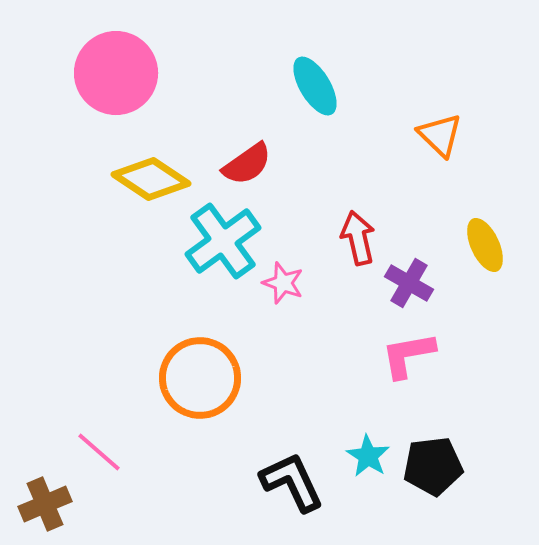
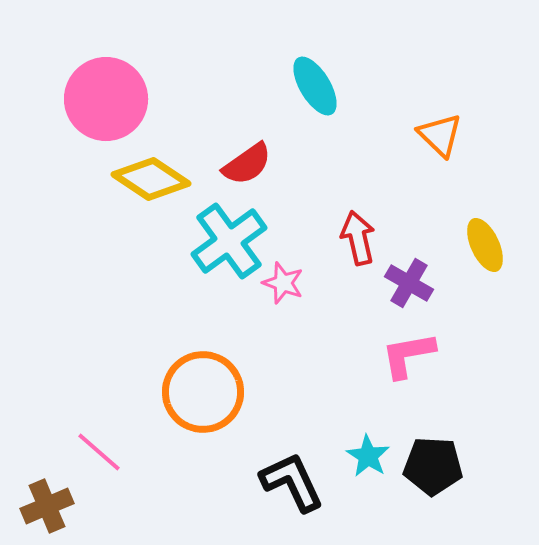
pink circle: moved 10 px left, 26 px down
cyan cross: moved 6 px right
orange circle: moved 3 px right, 14 px down
black pentagon: rotated 10 degrees clockwise
brown cross: moved 2 px right, 2 px down
